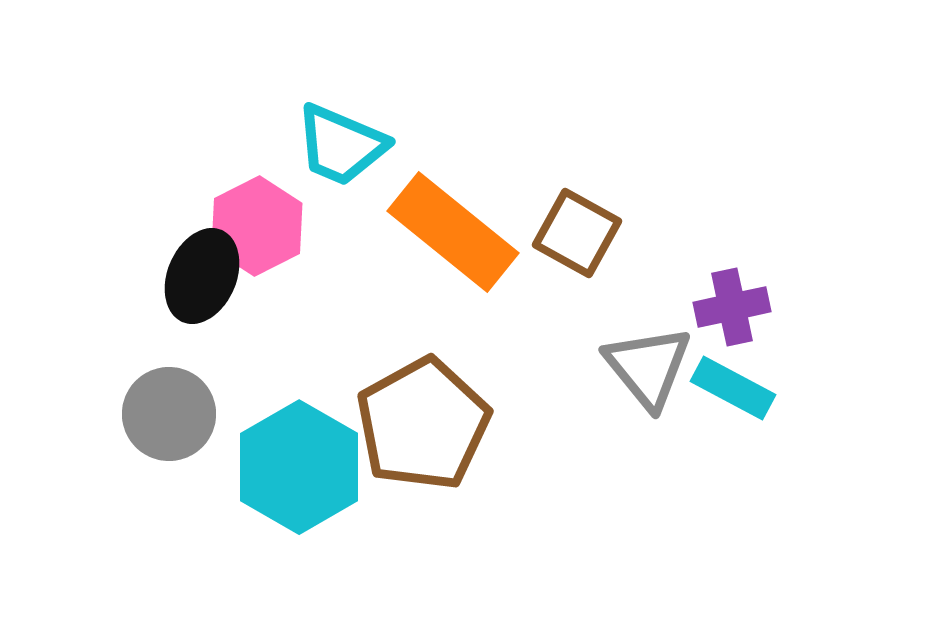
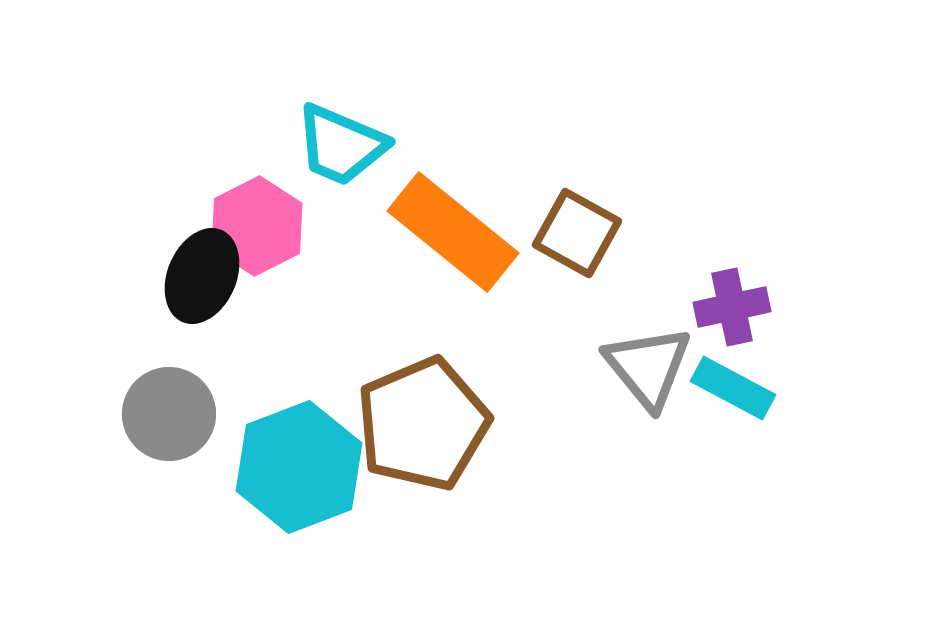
brown pentagon: rotated 6 degrees clockwise
cyan hexagon: rotated 9 degrees clockwise
